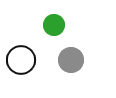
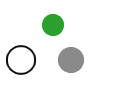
green circle: moved 1 px left
